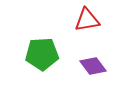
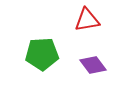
purple diamond: moved 1 px up
